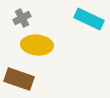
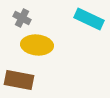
gray cross: rotated 36 degrees counterclockwise
brown rectangle: moved 1 px down; rotated 8 degrees counterclockwise
